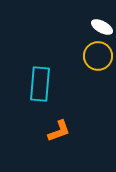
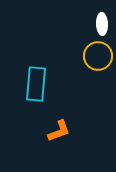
white ellipse: moved 3 px up; rotated 60 degrees clockwise
cyan rectangle: moved 4 px left
